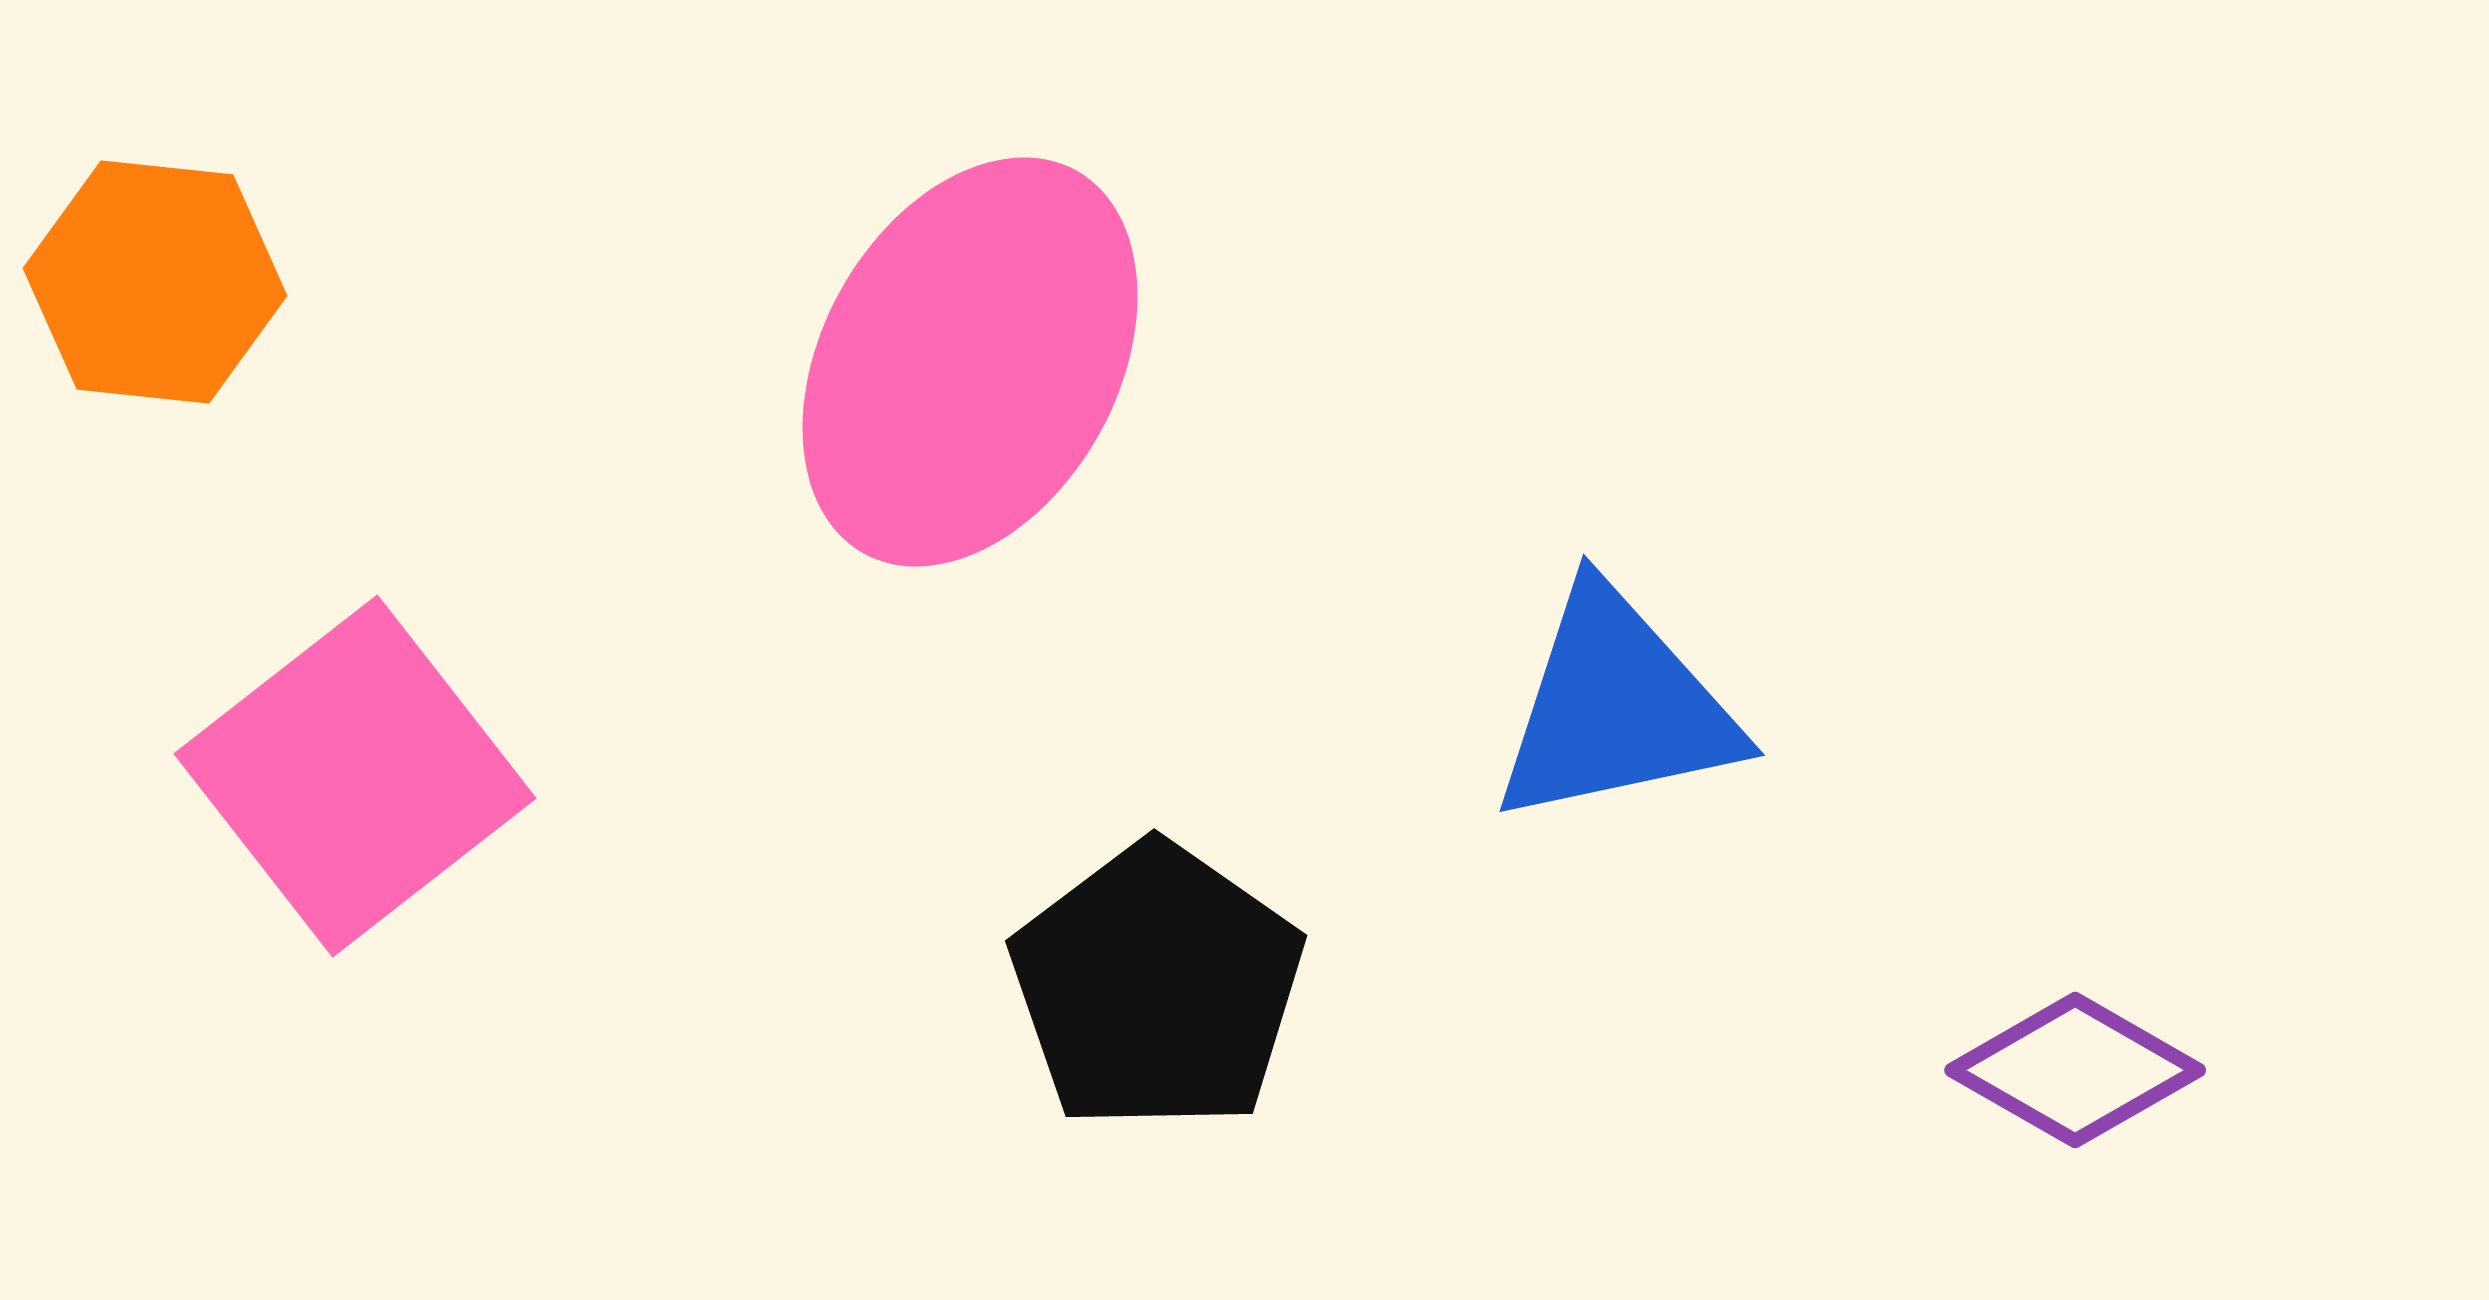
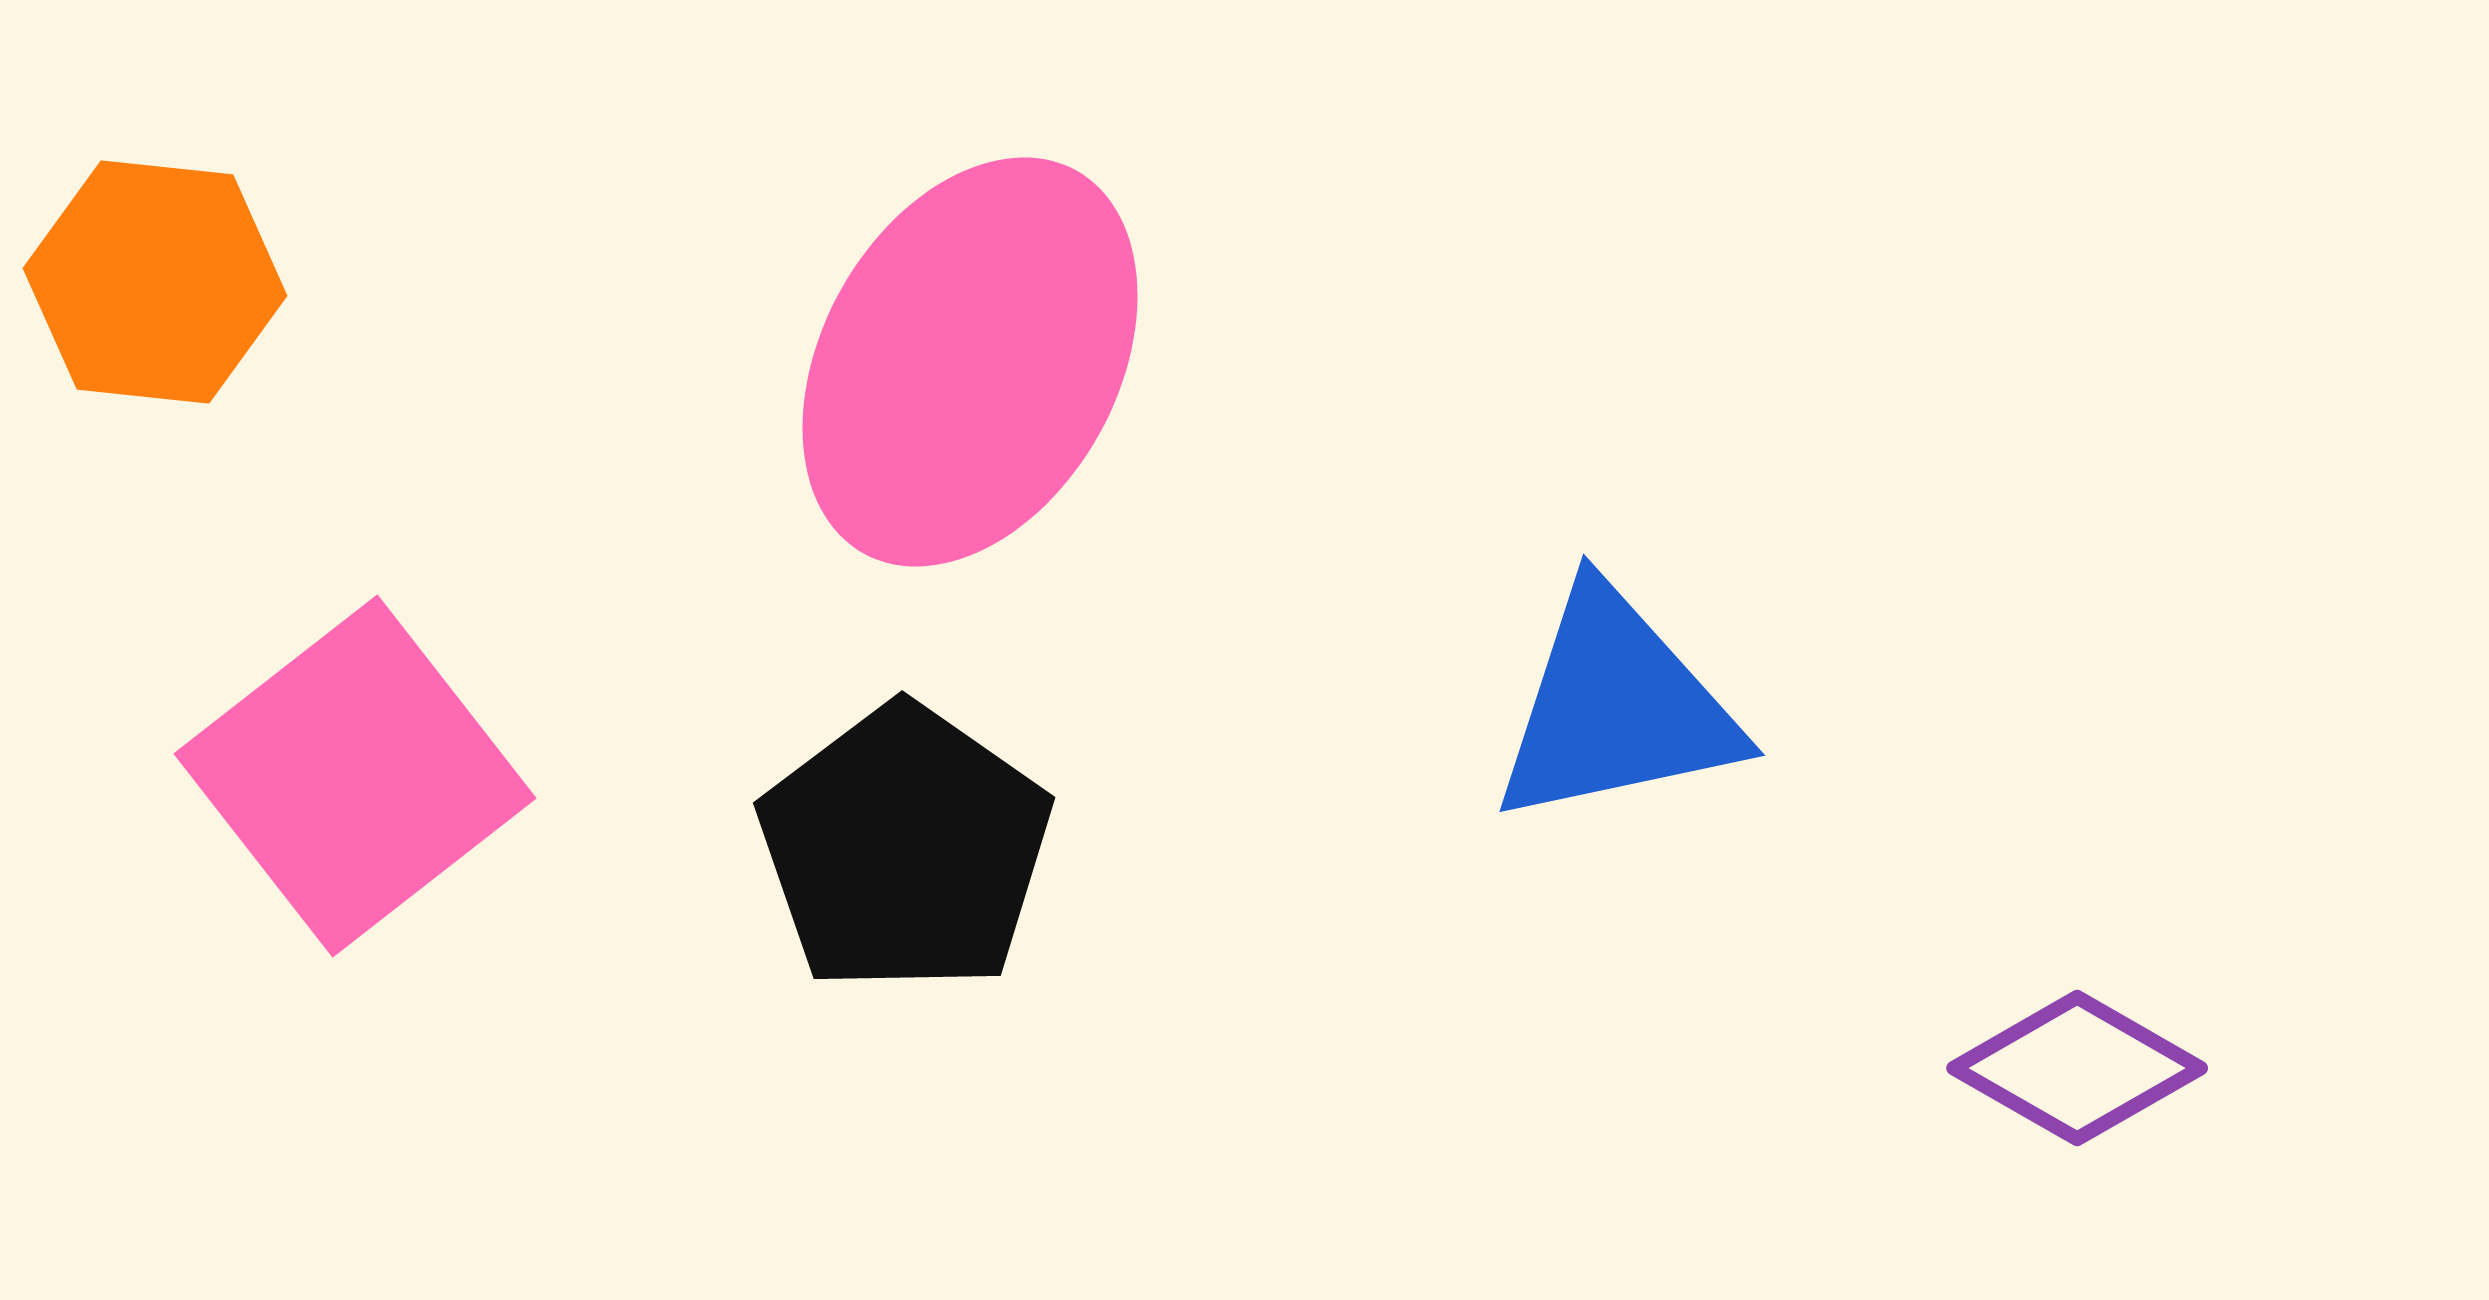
black pentagon: moved 252 px left, 138 px up
purple diamond: moved 2 px right, 2 px up
